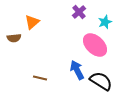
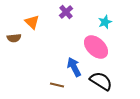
purple cross: moved 13 px left
orange triangle: rotated 35 degrees counterclockwise
pink ellipse: moved 1 px right, 2 px down
blue arrow: moved 3 px left, 3 px up
brown line: moved 17 px right, 7 px down
